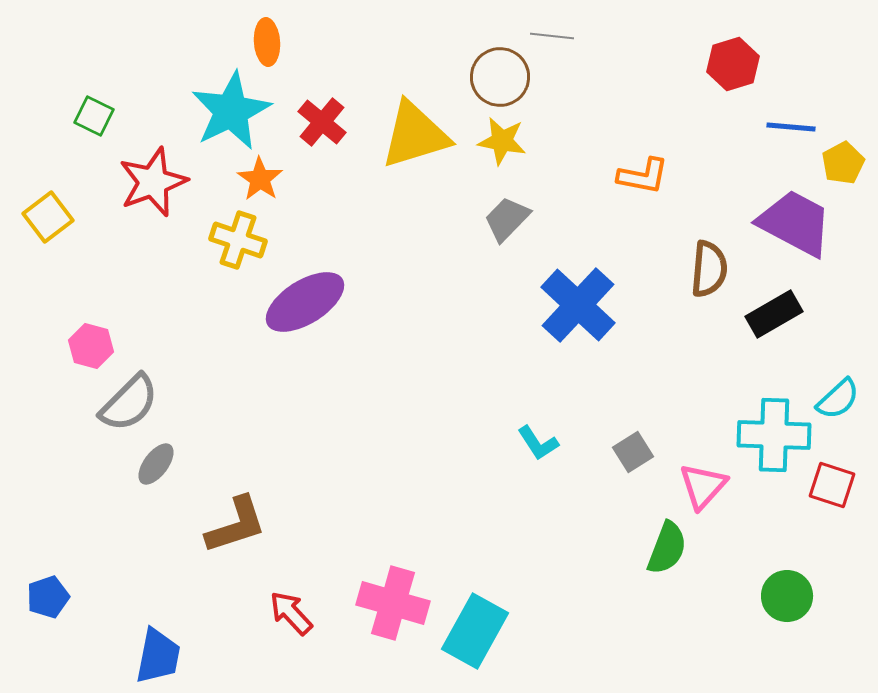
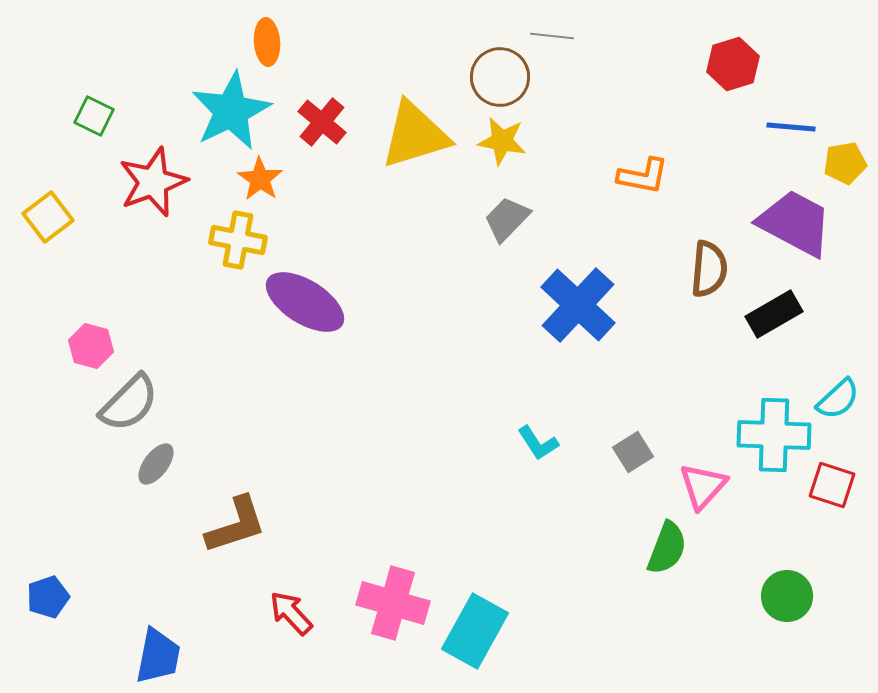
yellow pentagon: moved 2 px right; rotated 18 degrees clockwise
yellow cross: rotated 8 degrees counterclockwise
purple ellipse: rotated 64 degrees clockwise
